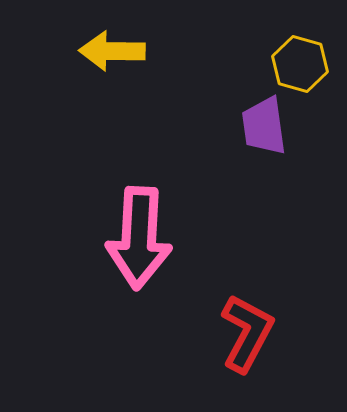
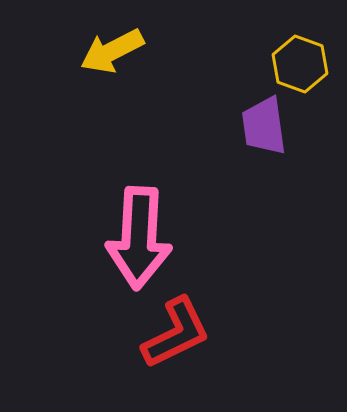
yellow arrow: rotated 28 degrees counterclockwise
yellow hexagon: rotated 4 degrees clockwise
red L-shape: moved 71 px left; rotated 36 degrees clockwise
